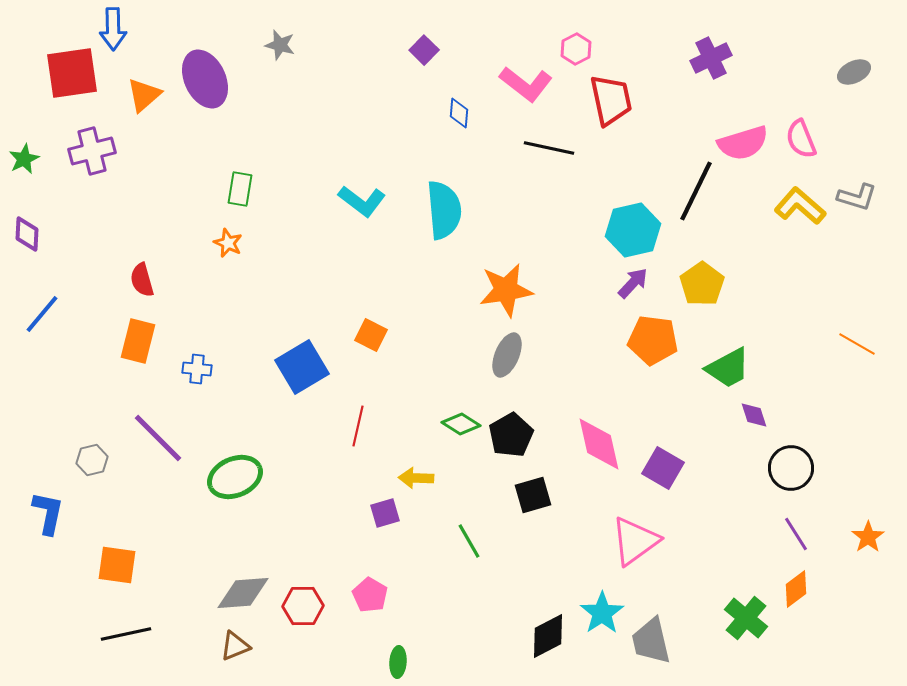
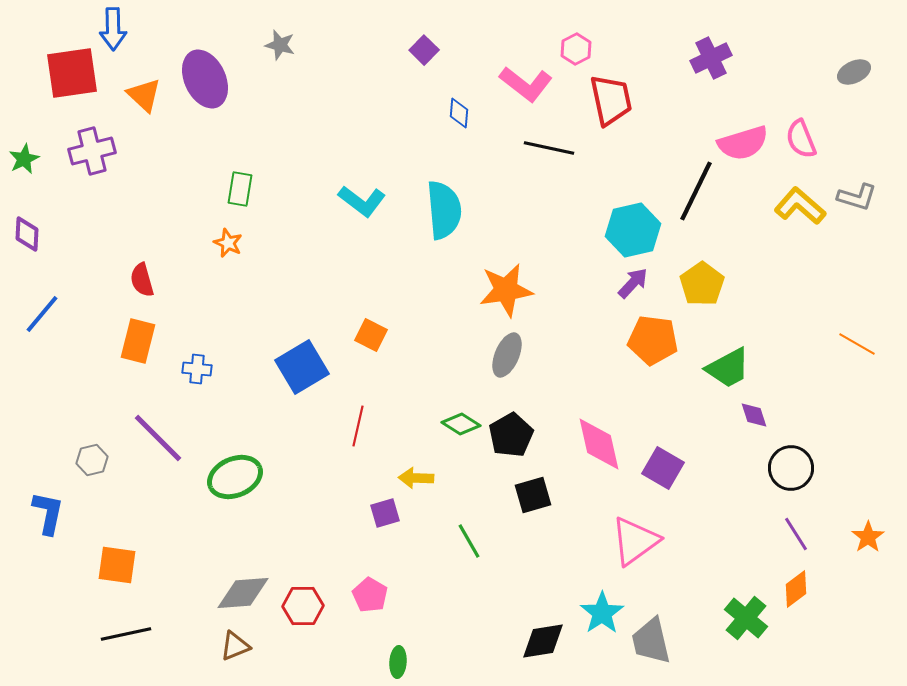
orange triangle at (144, 95): rotated 36 degrees counterclockwise
black diamond at (548, 636): moved 5 px left, 5 px down; rotated 18 degrees clockwise
